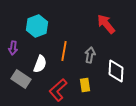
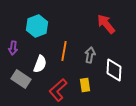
white diamond: moved 2 px left, 1 px up
